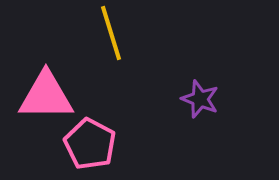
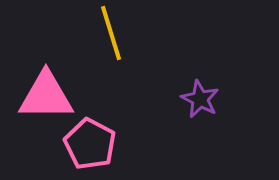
purple star: rotated 6 degrees clockwise
